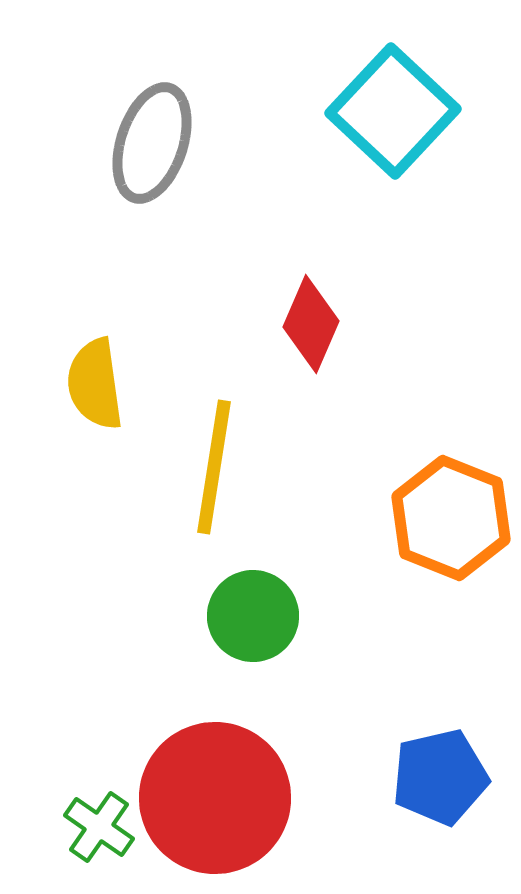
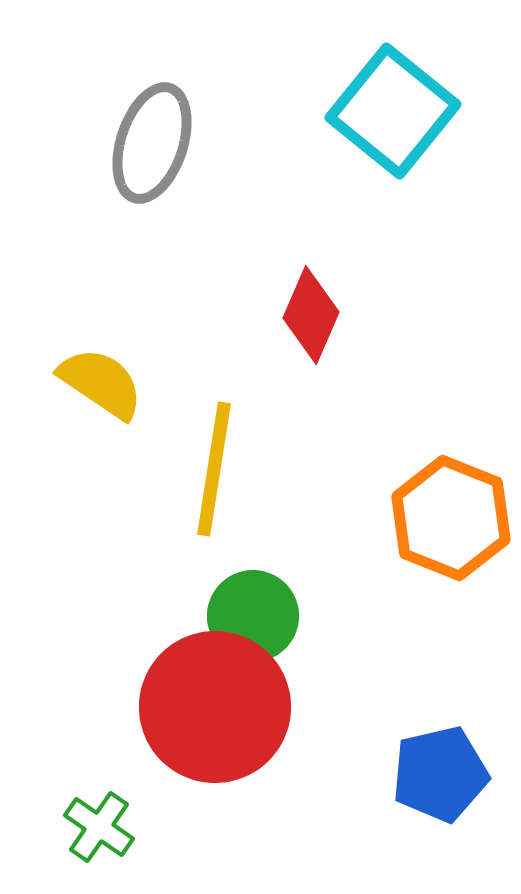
cyan square: rotated 4 degrees counterclockwise
red diamond: moved 9 px up
yellow semicircle: moved 6 px right, 1 px up; rotated 132 degrees clockwise
yellow line: moved 2 px down
blue pentagon: moved 3 px up
red circle: moved 91 px up
